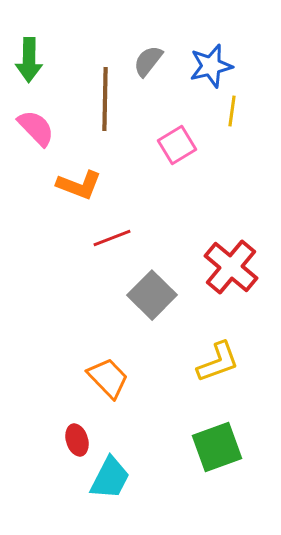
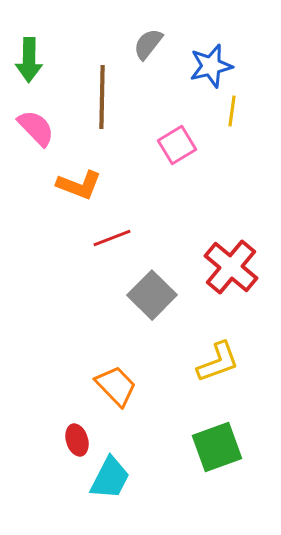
gray semicircle: moved 17 px up
brown line: moved 3 px left, 2 px up
orange trapezoid: moved 8 px right, 8 px down
